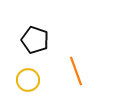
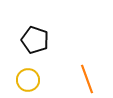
orange line: moved 11 px right, 8 px down
